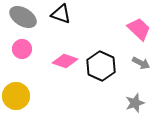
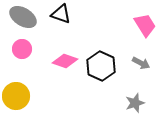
pink trapezoid: moved 6 px right, 4 px up; rotated 15 degrees clockwise
